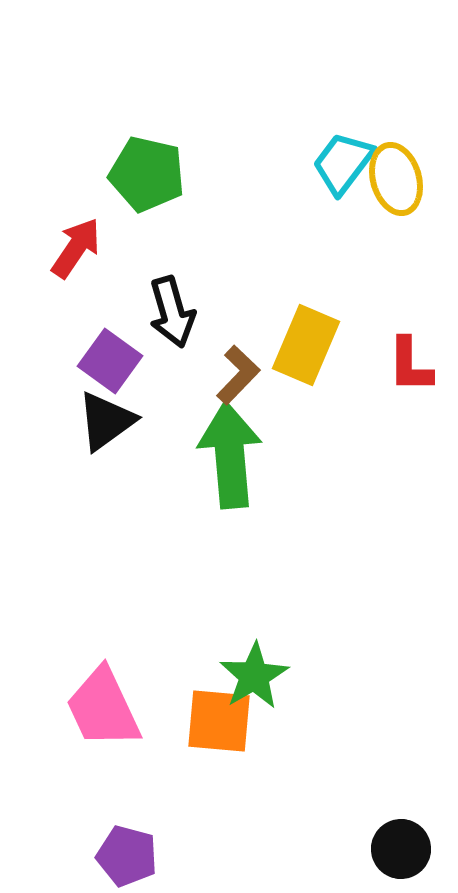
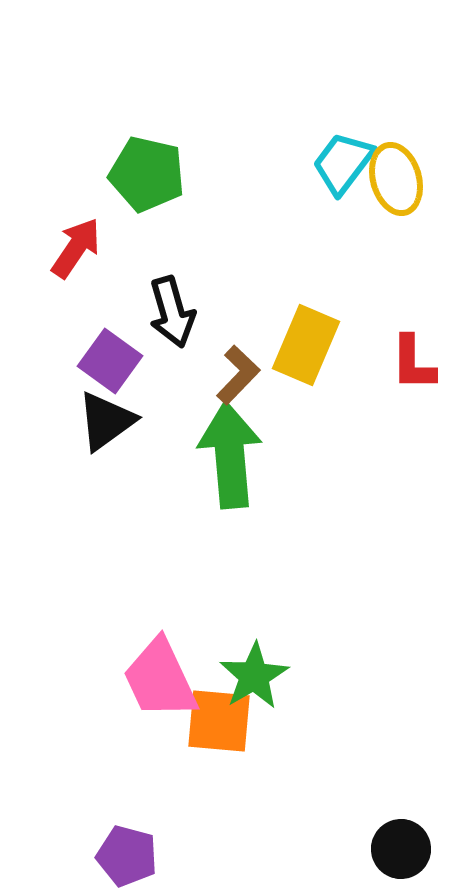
red L-shape: moved 3 px right, 2 px up
pink trapezoid: moved 57 px right, 29 px up
